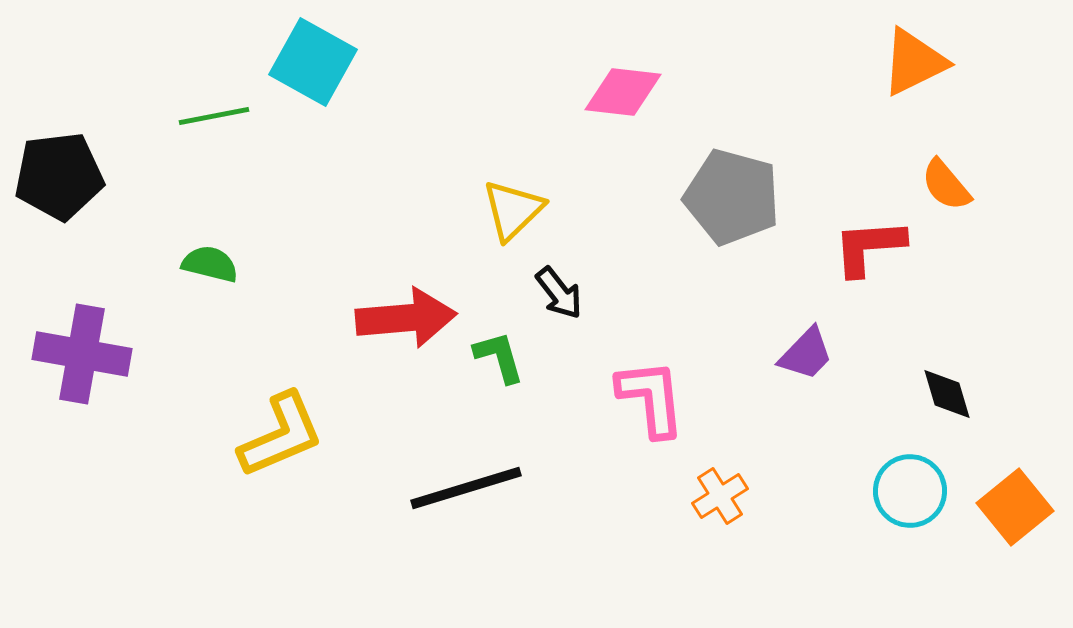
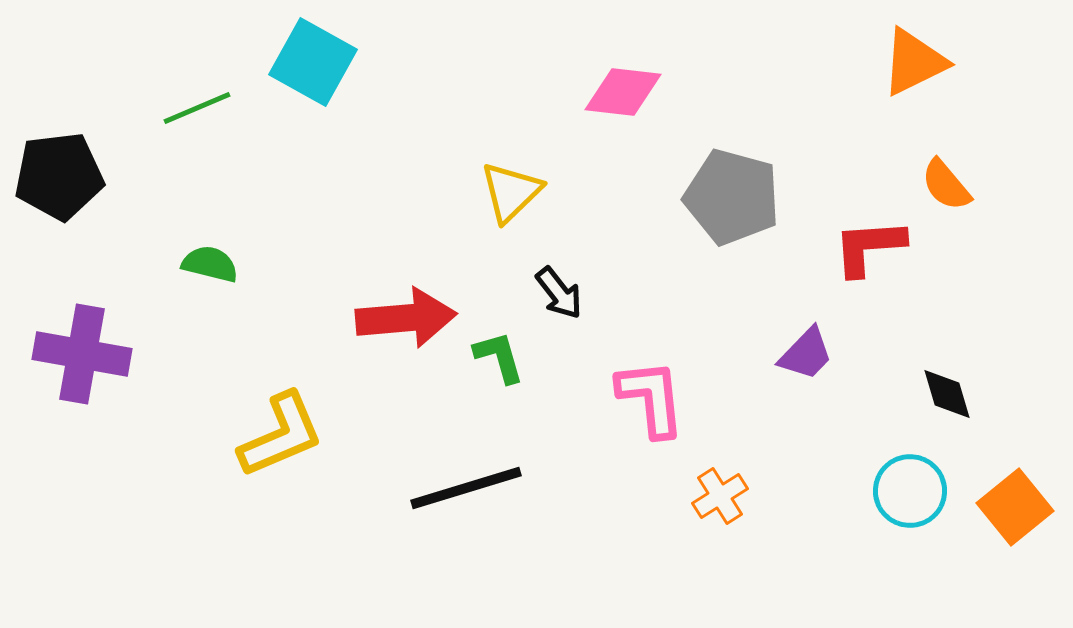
green line: moved 17 px left, 8 px up; rotated 12 degrees counterclockwise
yellow triangle: moved 2 px left, 18 px up
